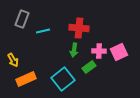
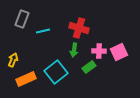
red cross: rotated 12 degrees clockwise
yellow arrow: rotated 128 degrees counterclockwise
cyan square: moved 7 px left, 7 px up
